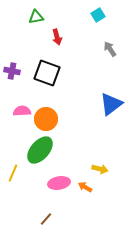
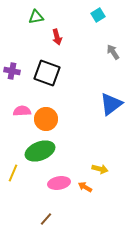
gray arrow: moved 3 px right, 3 px down
green ellipse: moved 1 px down; rotated 28 degrees clockwise
